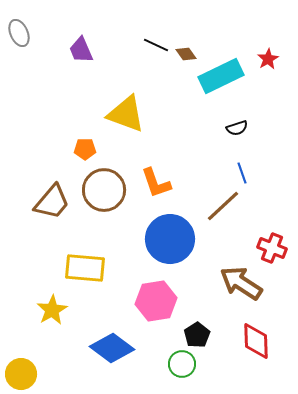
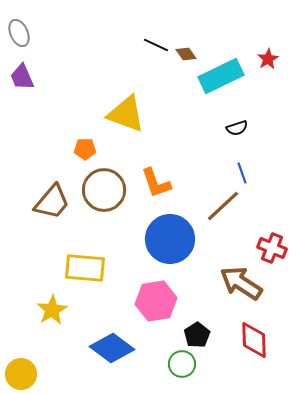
purple trapezoid: moved 59 px left, 27 px down
red diamond: moved 2 px left, 1 px up
